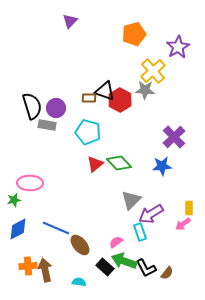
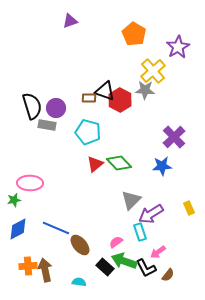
purple triangle: rotated 28 degrees clockwise
orange pentagon: rotated 25 degrees counterclockwise
yellow rectangle: rotated 24 degrees counterclockwise
pink arrow: moved 25 px left, 28 px down
brown semicircle: moved 1 px right, 2 px down
